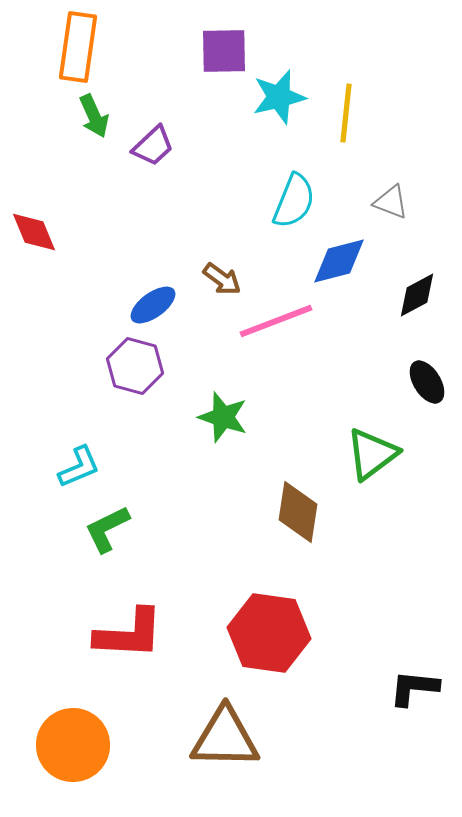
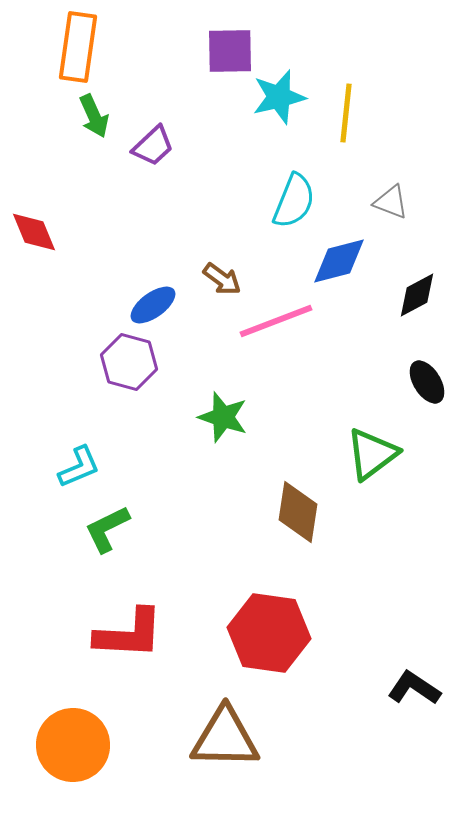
purple square: moved 6 px right
purple hexagon: moved 6 px left, 4 px up
black L-shape: rotated 28 degrees clockwise
